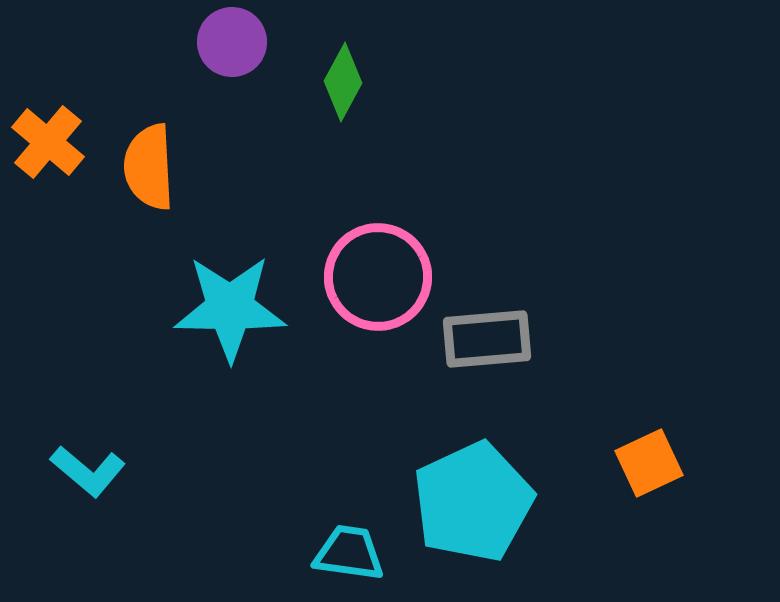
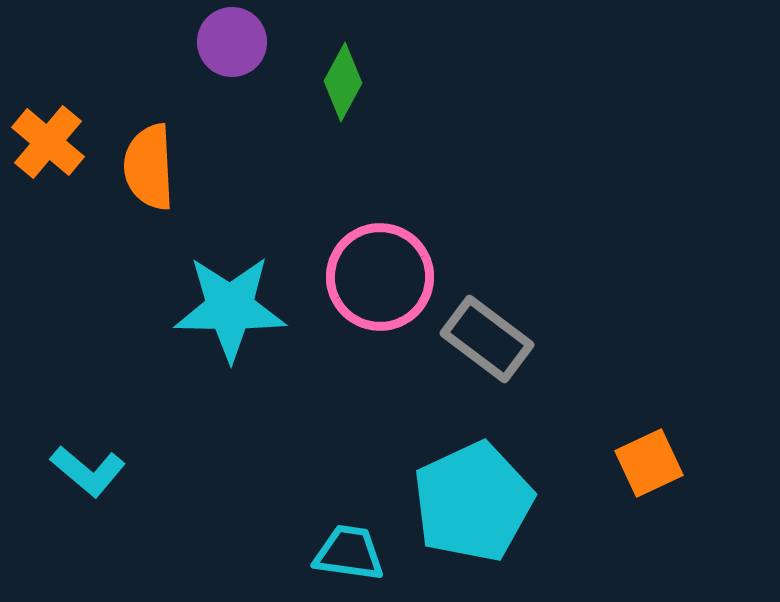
pink circle: moved 2 px right
gray rectangle: rotated 42 degrees clockwise
